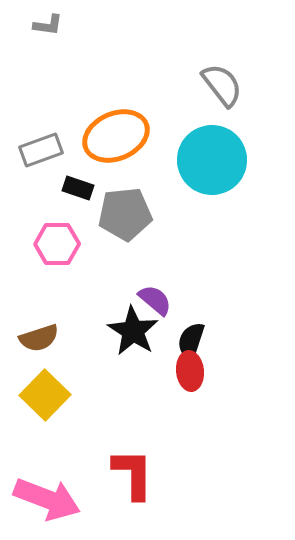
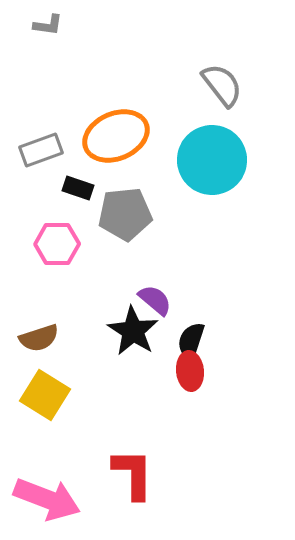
yellow square: rotated 12 degrees counterclockwise
